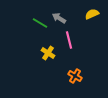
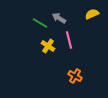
yellow cross: moved 7 px up
